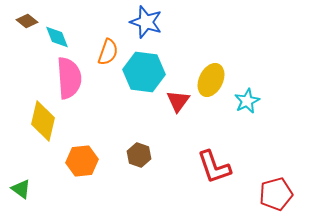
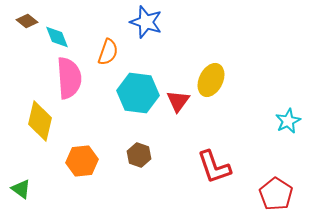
cyan hexagon: moved 6 px left, 21 px down
cyan star: moved 41 px right, 20 px down
yellow diamond: moved 3 px left
red pentagon: rotated 24 degrees counterclockwise
